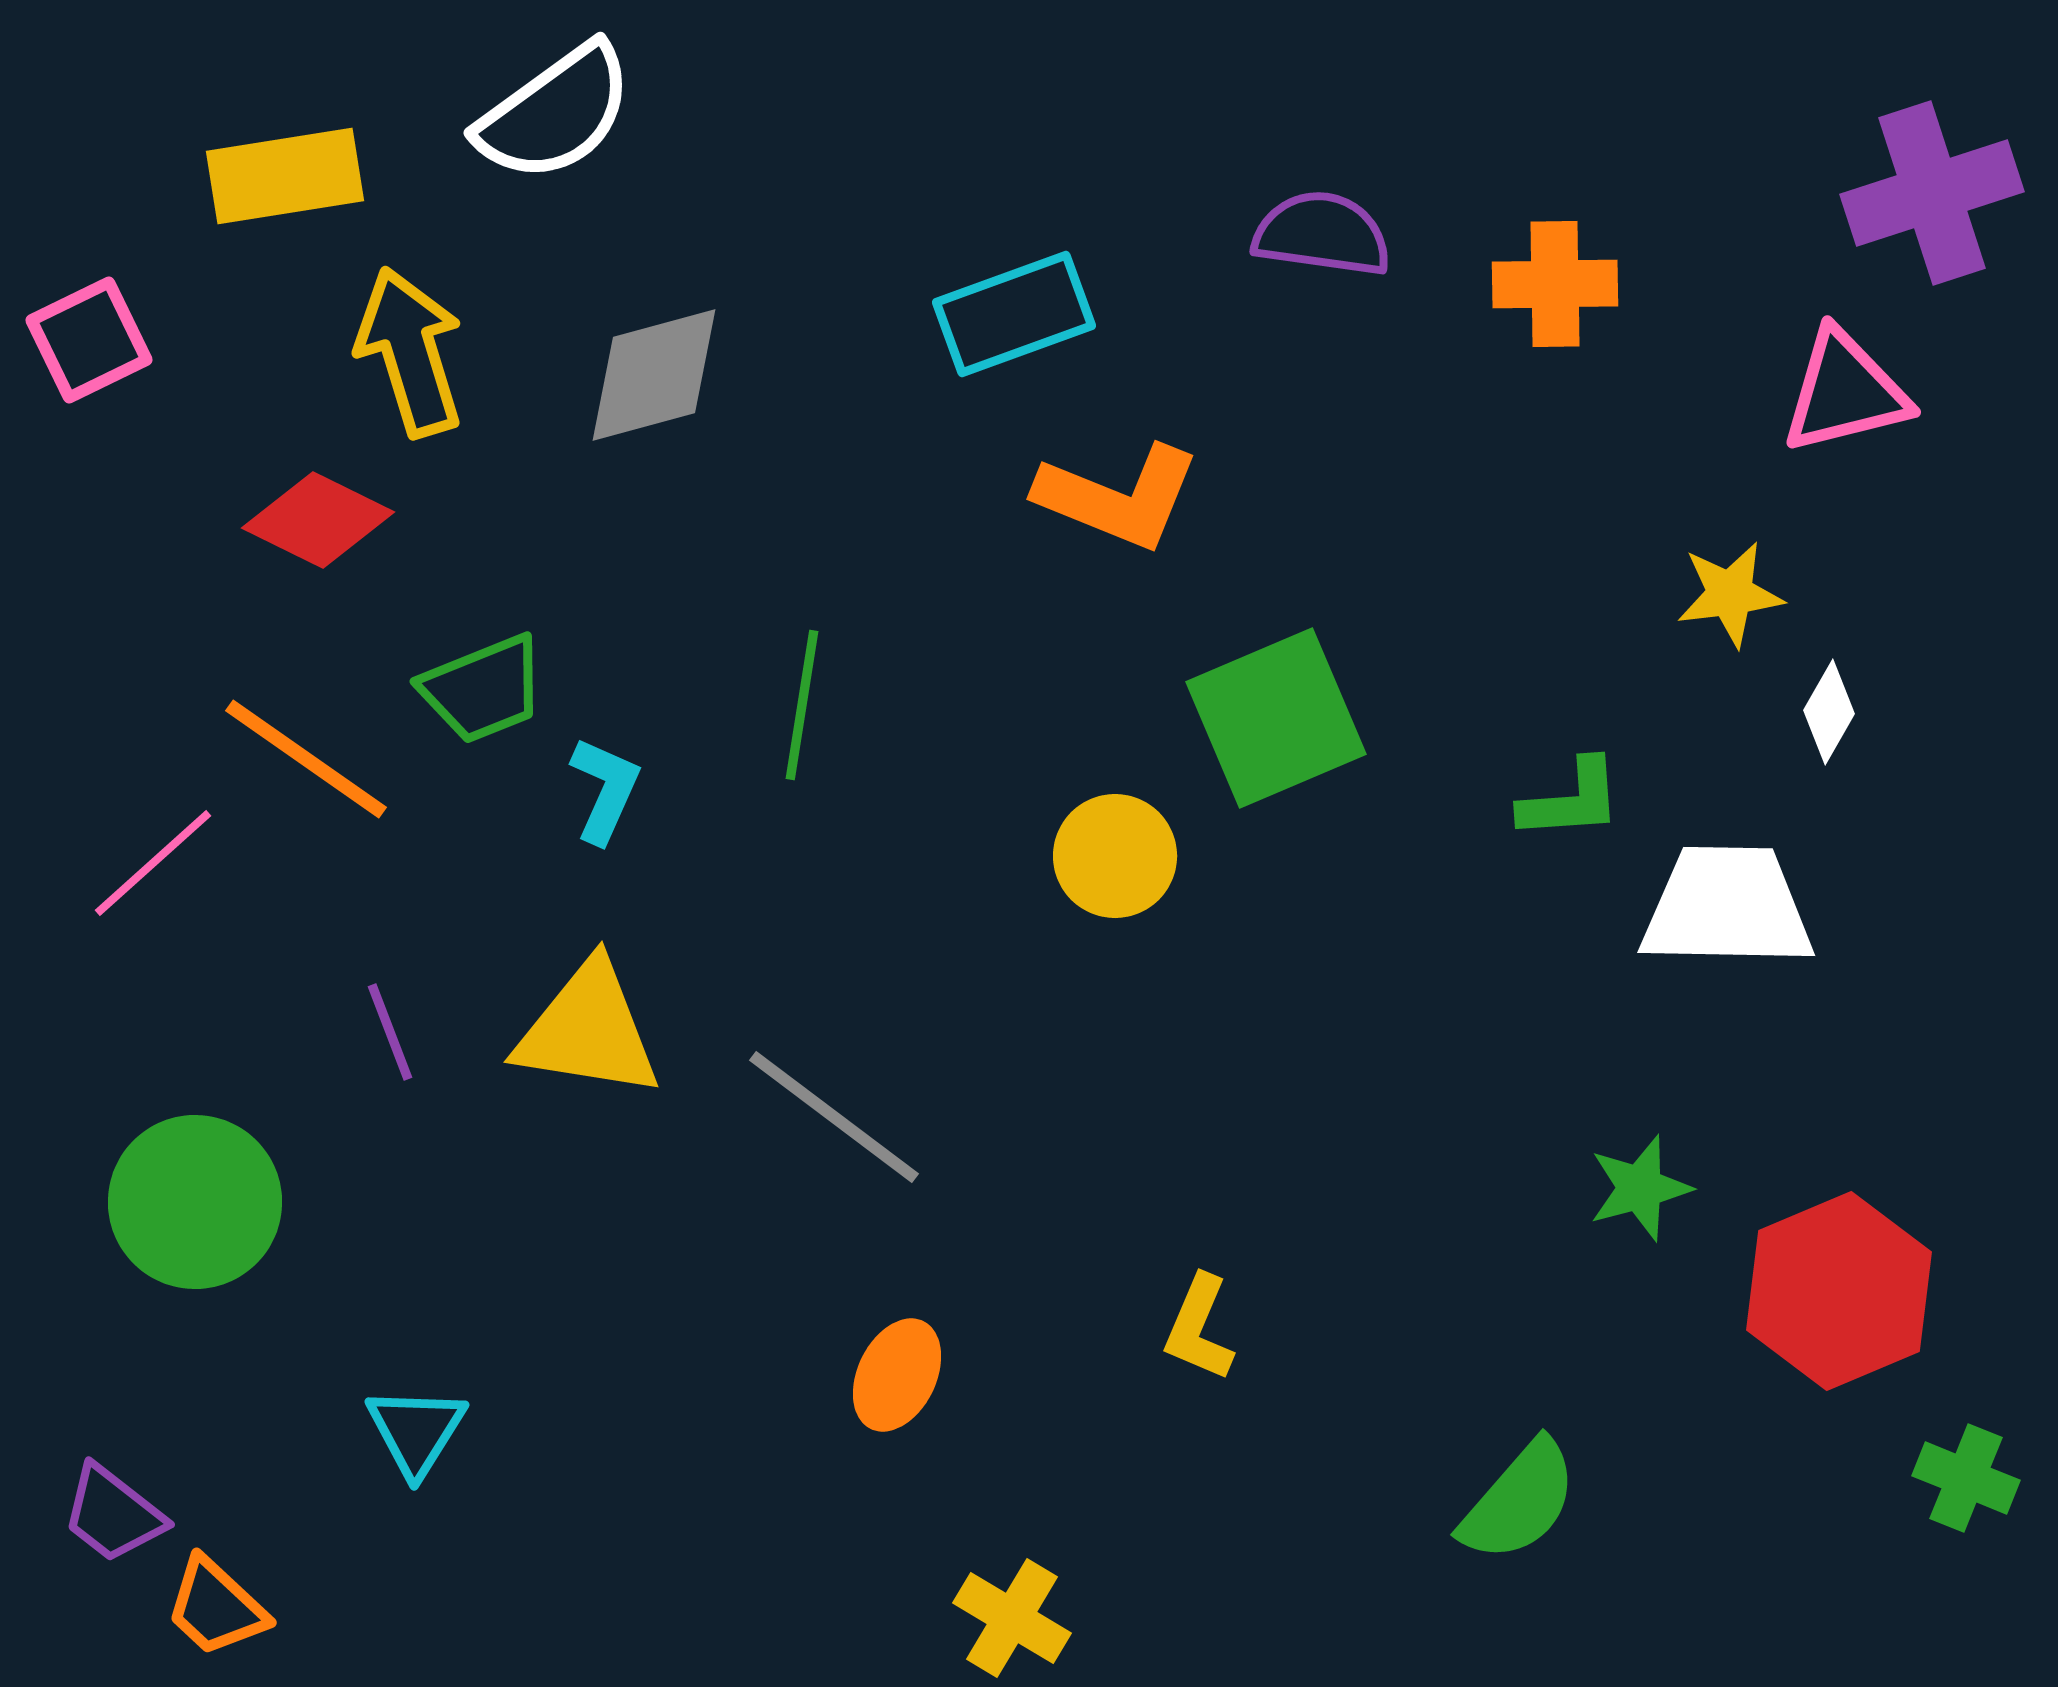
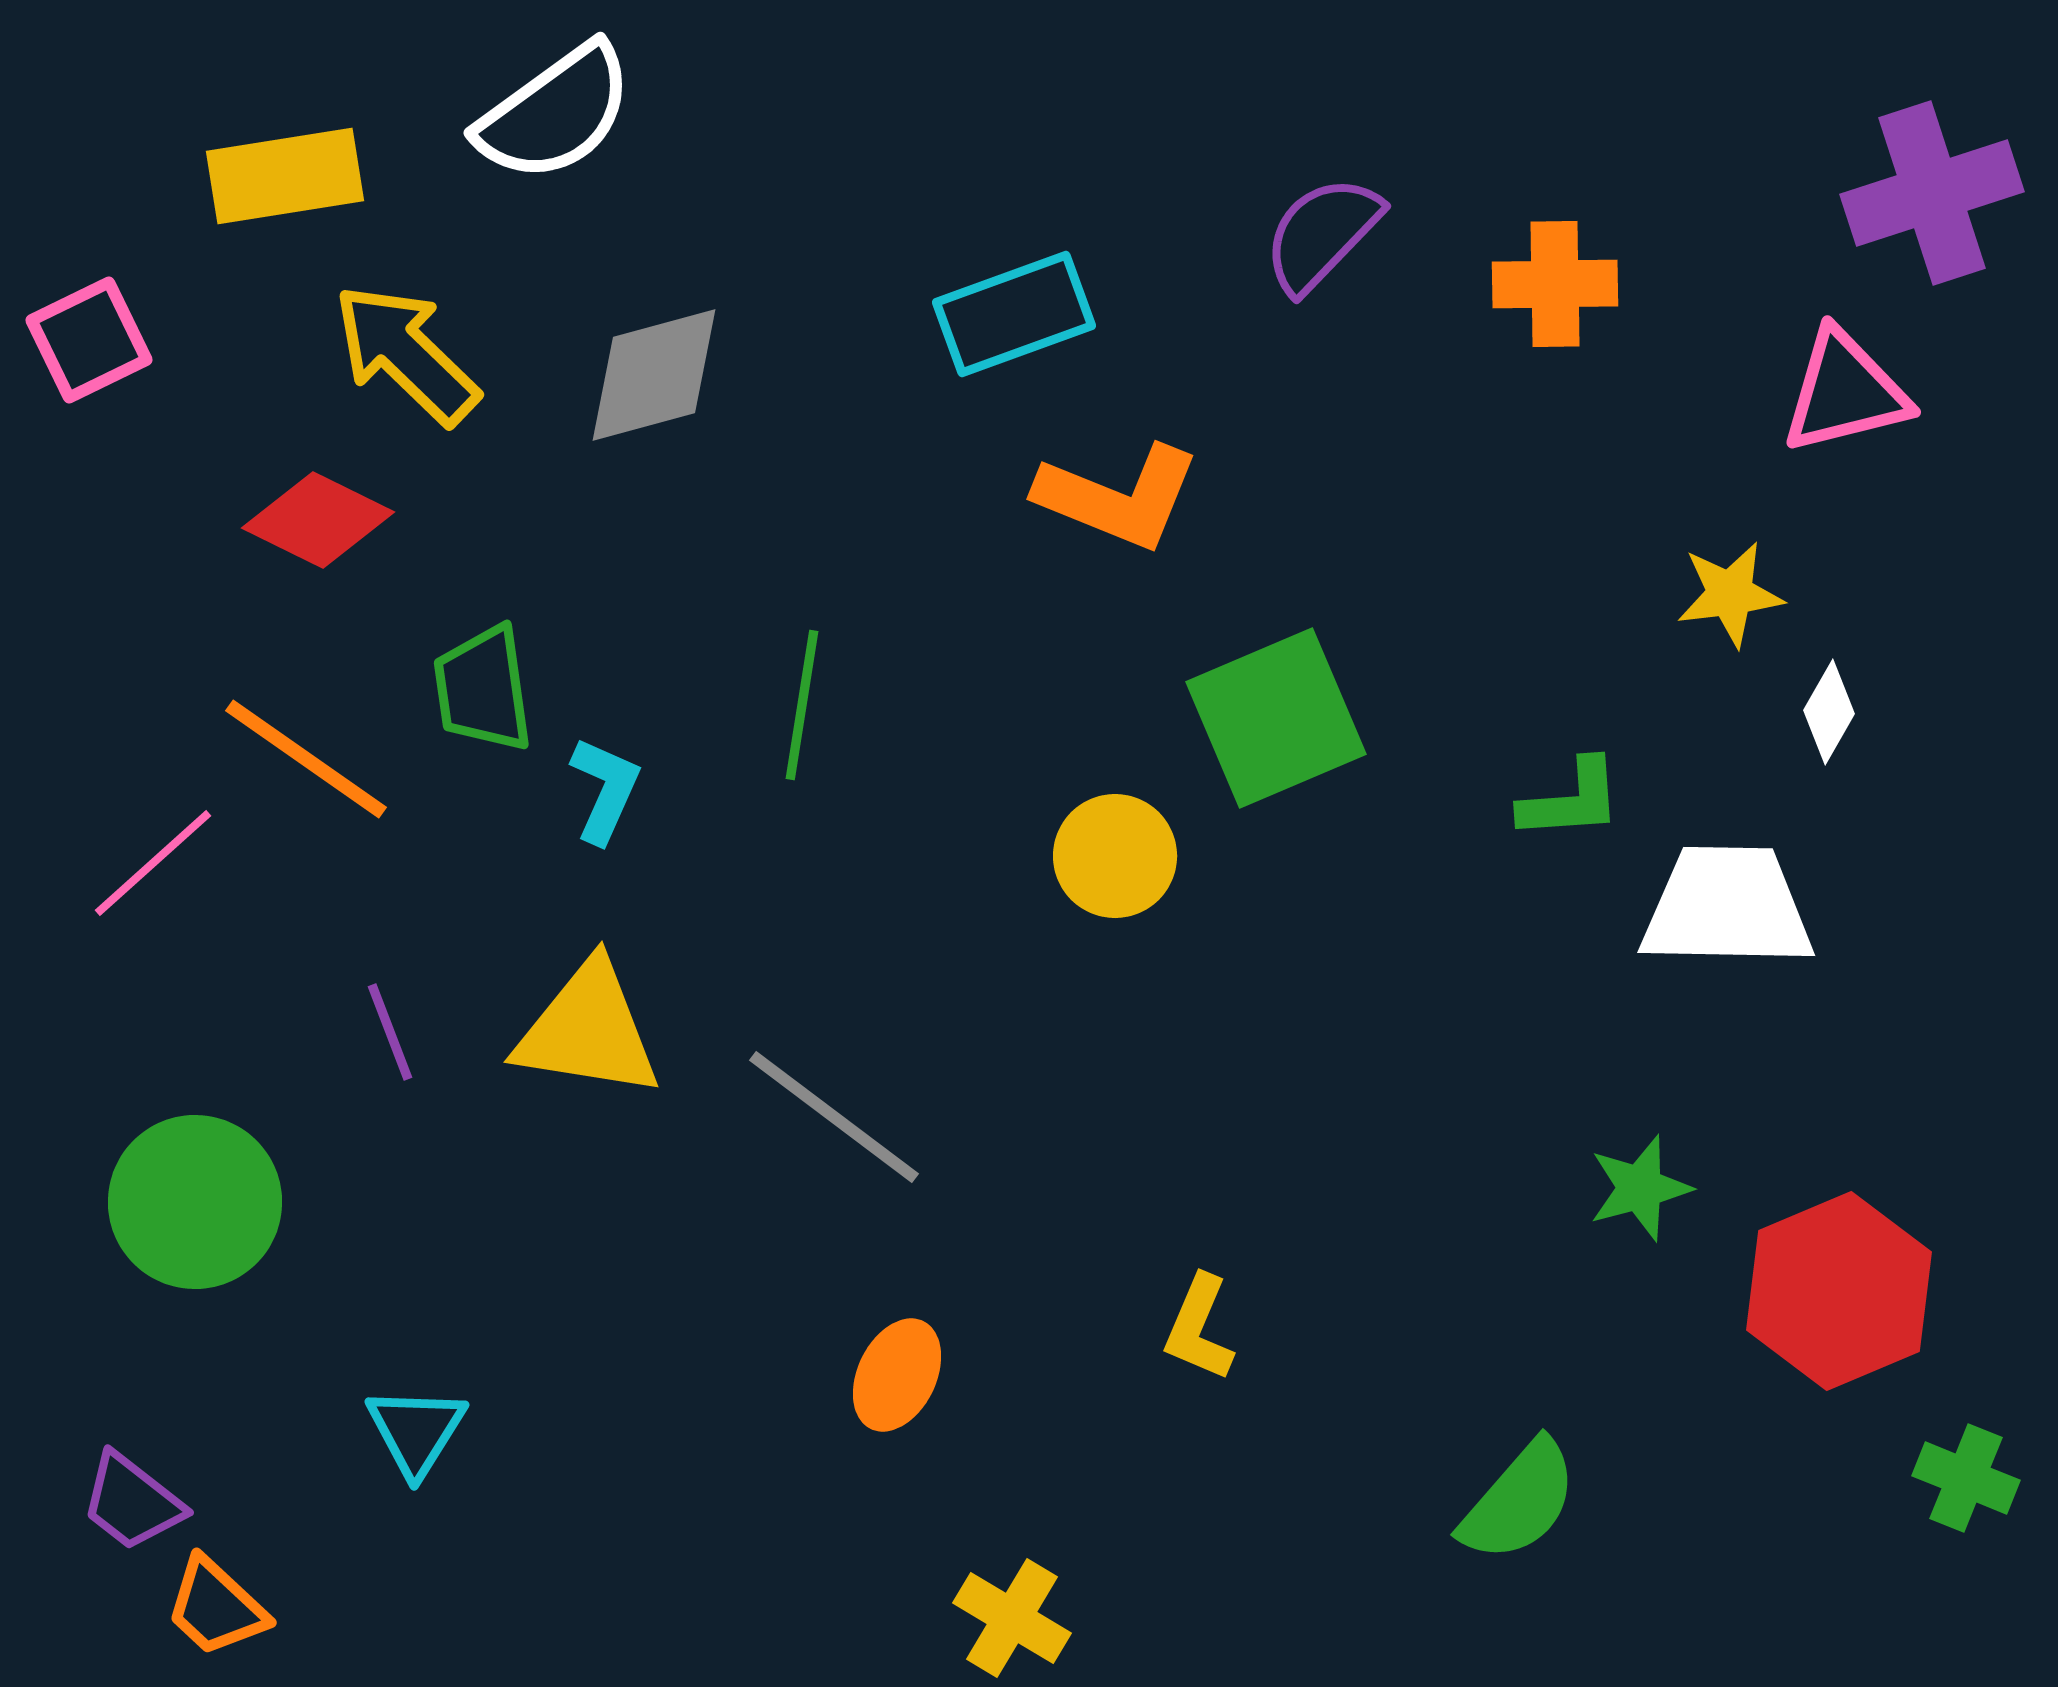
purple semicircle: rotated 54 degrees counterclockwise
yellow arrow: moved 4 px left, 2 px down; rotated 29 degrees counterclockwise
green trapezoid: rotated 104 degrees clockwise
purple trapezoid: moved 19 px right, 12 px up
